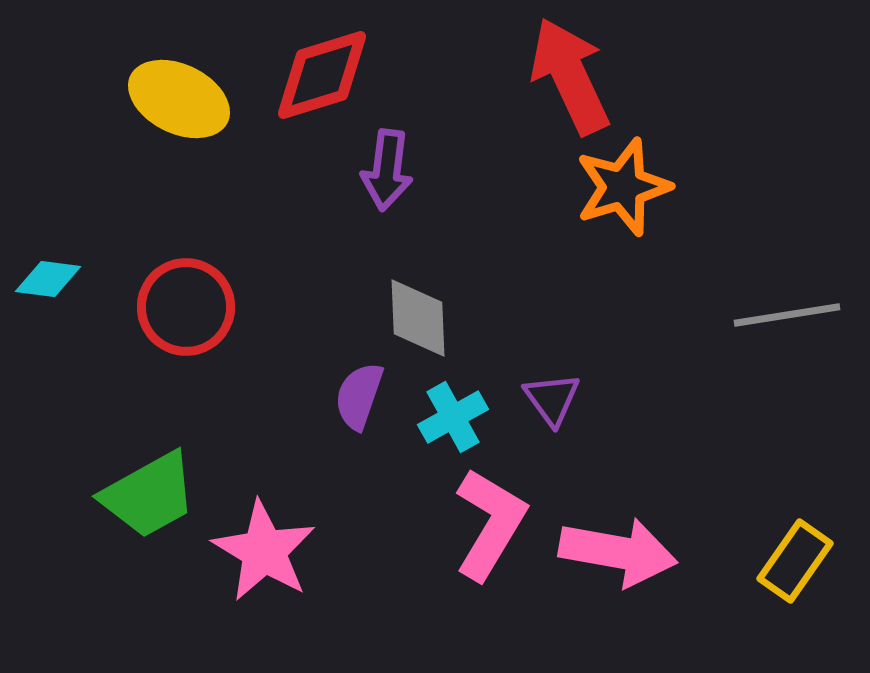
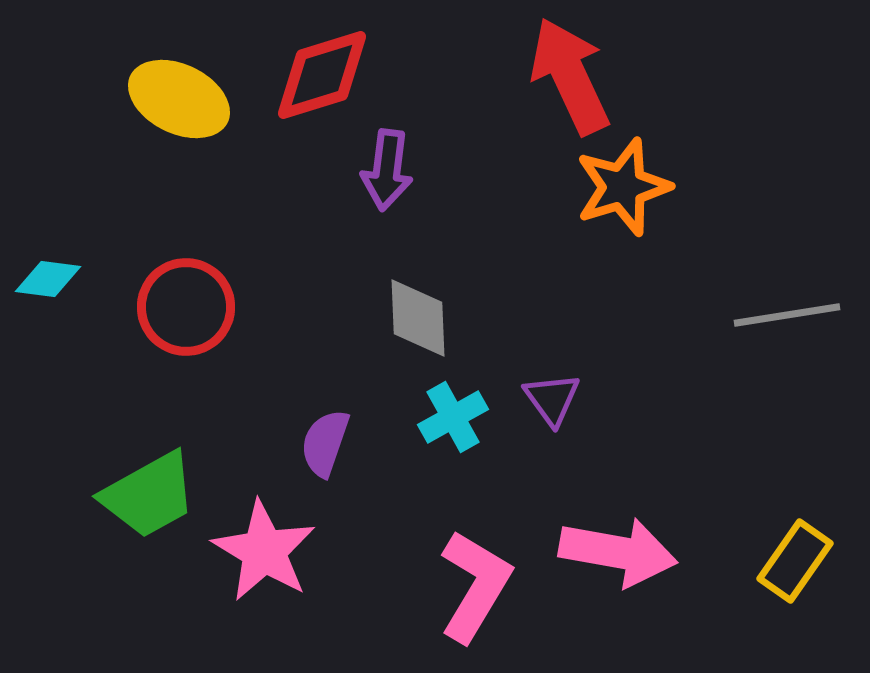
purple semicircle: moved 34 px left, 47 px down
pink L-shape: moved 15 px left, 62 px down
